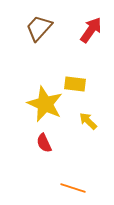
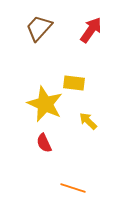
yellow rectangle: moved 1 px left, 1 px up
